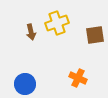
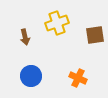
brown arrow: moved 6 px left, 5 px down
blue circle: moved 6 px right, 8 px up
